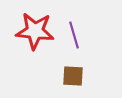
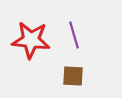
red star: moved 4 px left, 9 px down
